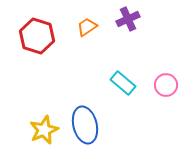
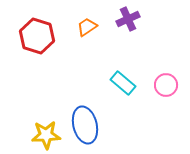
yellow star: moved 2 px right, 5 px down; rotated 20 degrees clockwise
